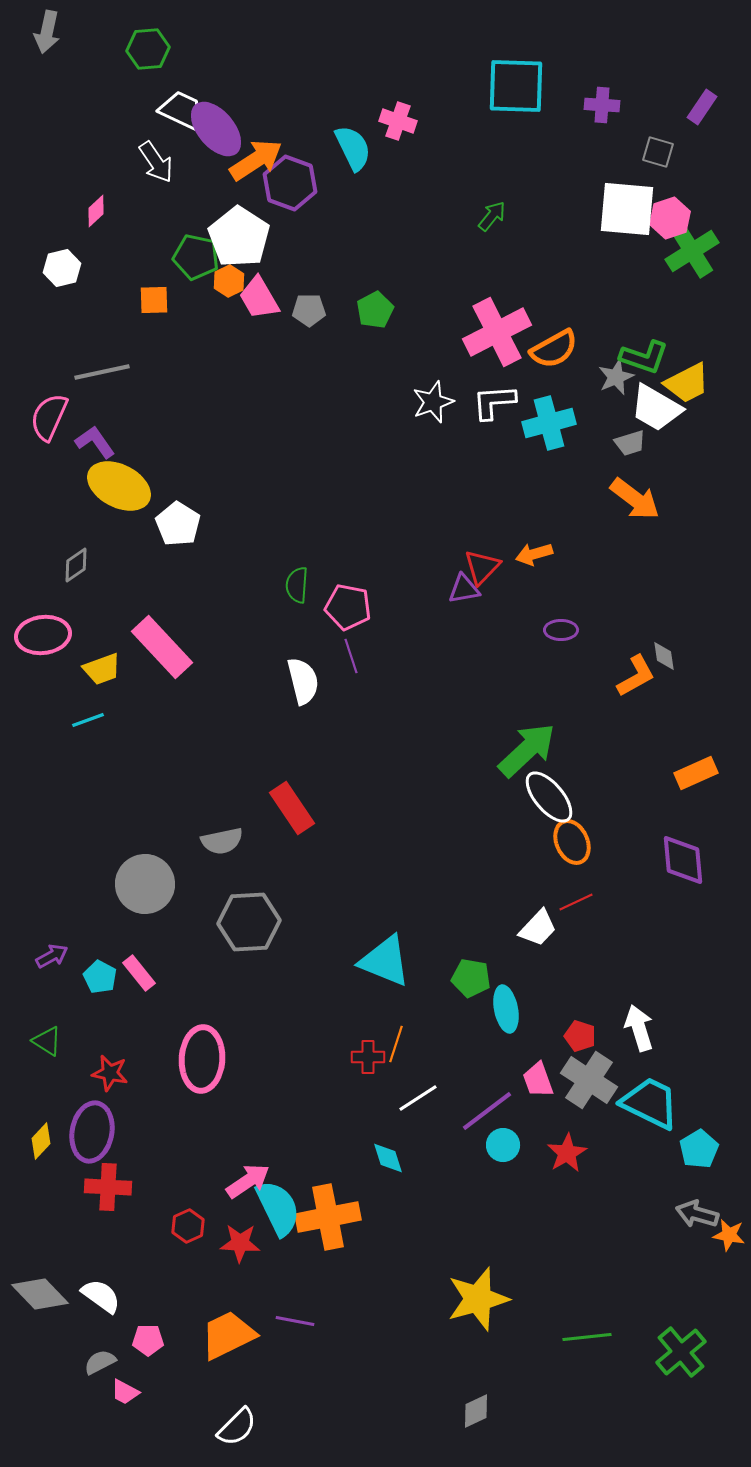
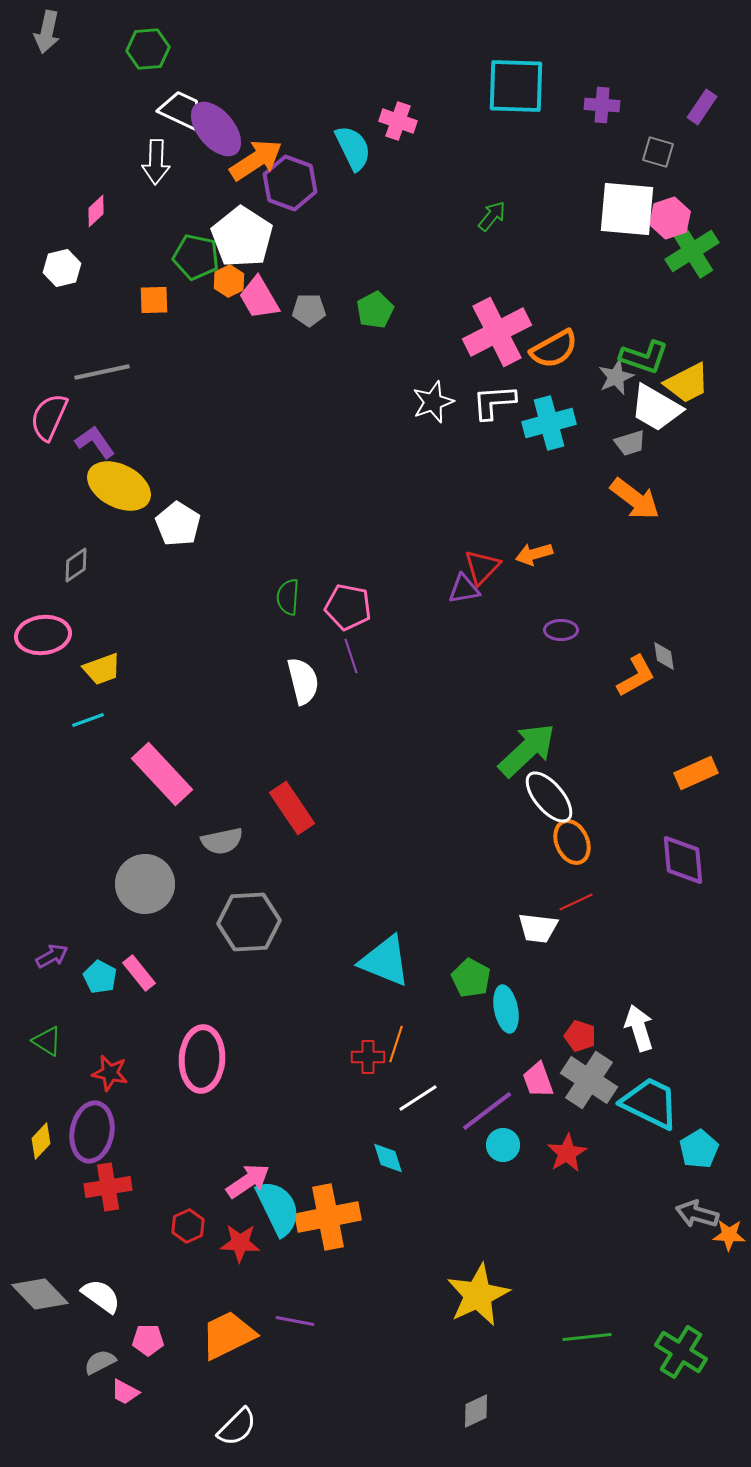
white arrow at (156, 162): rotated 36 degrees clockwise
white pentagon at (239, 237): moved 3 px right
green semicircle at (297, 585): moved 9 px left, 12 px down
pink rectangle at (162, 647): moved 127 px down
white trapezoid at (538, 928): rotated 54 degrees clockwise
green pentagon at (471, 978): rotated 18 degrees clockwise
red cross at (108, 1187): rotated 12 degrees counterclockwise
orange star at (729, 1235): rotated 8 degrees counterclockwise
yellow star at (478, 1299): moved 4 px up; rotated 10 degrees counterclockwise
green cross at (681, 1352): rotated 18 degrees counterclockwise
